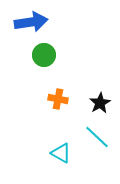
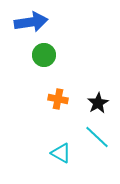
black star: moved 2 px left
